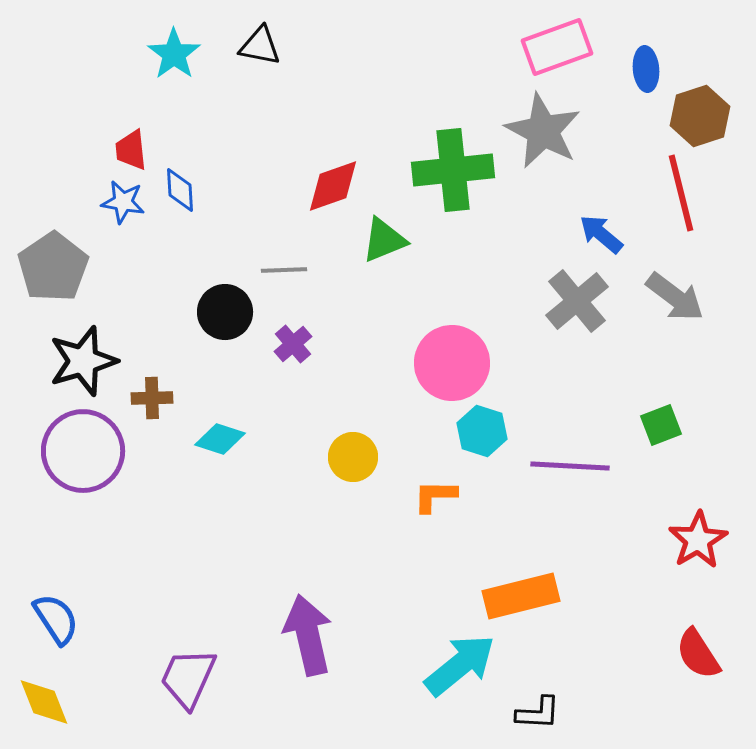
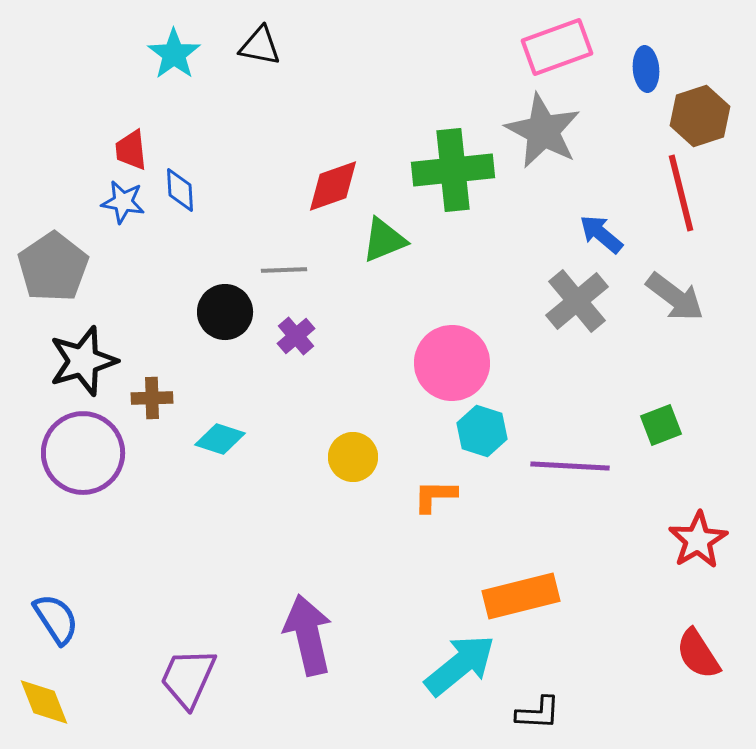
purple cross: moved 3 px right, 8 px up
purple circle: moved 2 px down
